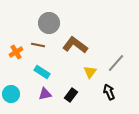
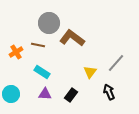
brown L-shape: moved 3 px left, 7 px up
purple triangle: rotated 16 degrees clockwise
